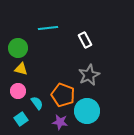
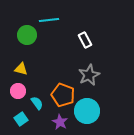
cyan line: moved 1 px right, 8 px up
green circle: moved 9 px right, 13 px up
purple star: rotated 21 degrees clockwise
